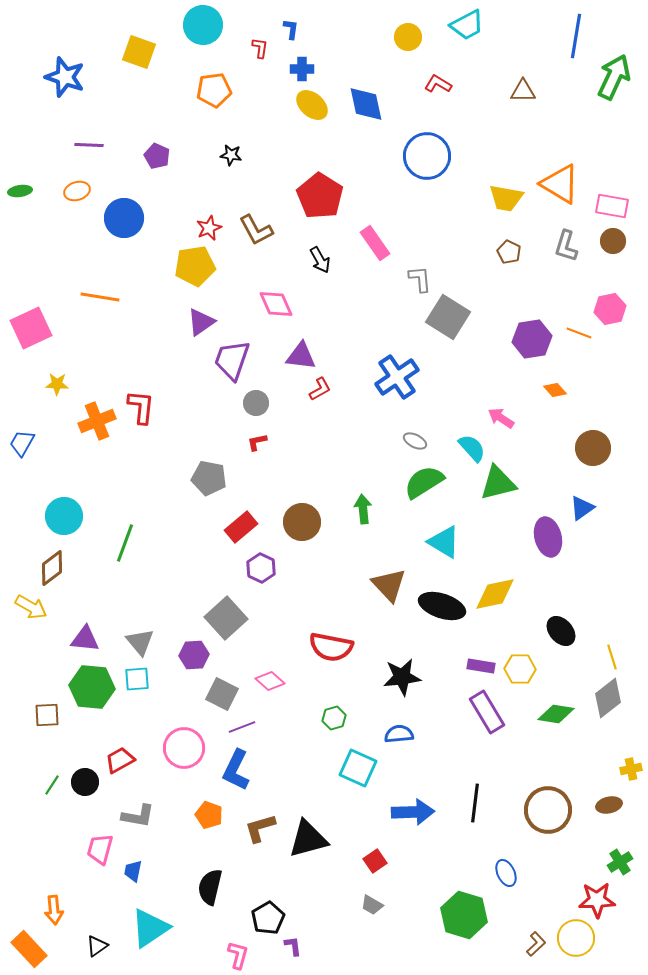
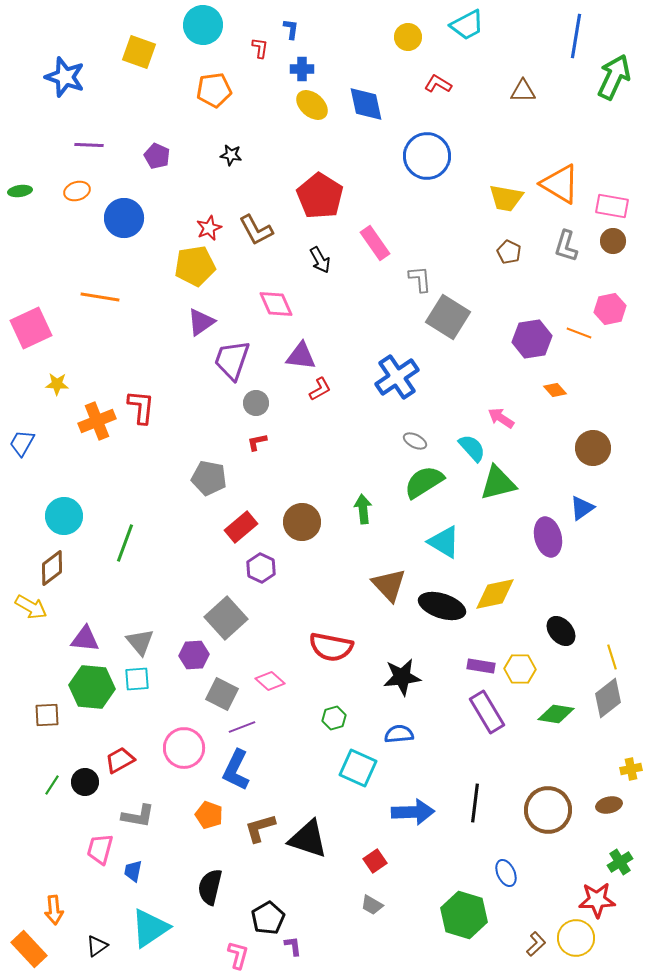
black triangle at (308, 839): rotated 33 degrees clockwise
